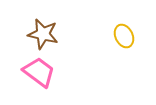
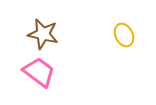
yellow ellipse: moved 1 px up
